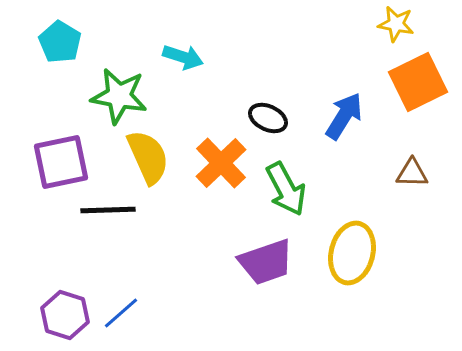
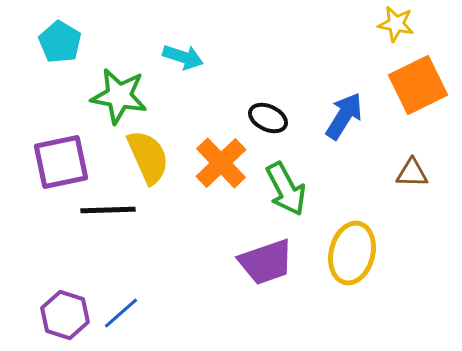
orange square: moved 3 px down
